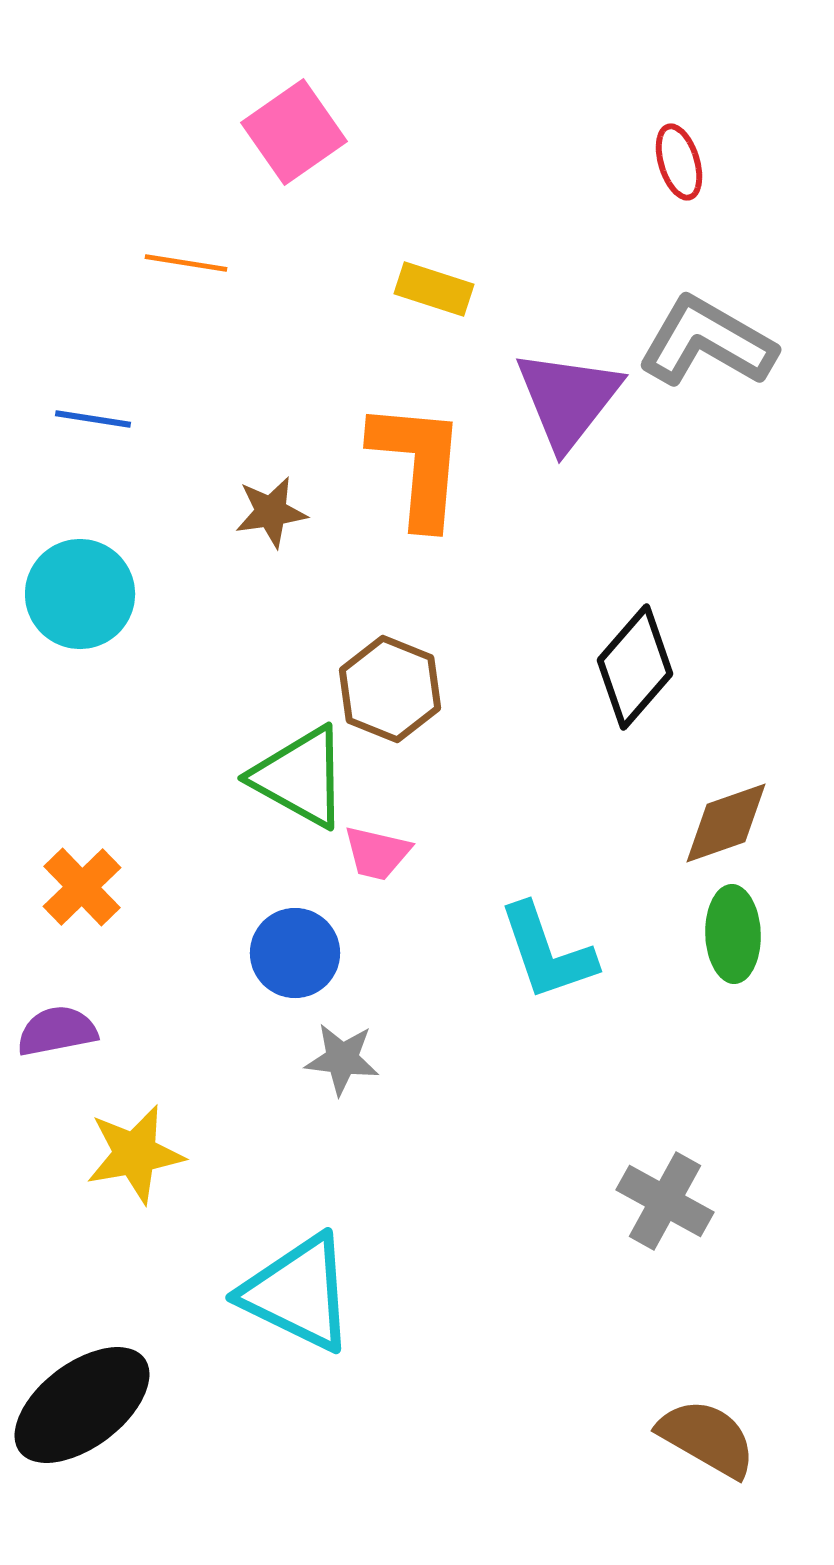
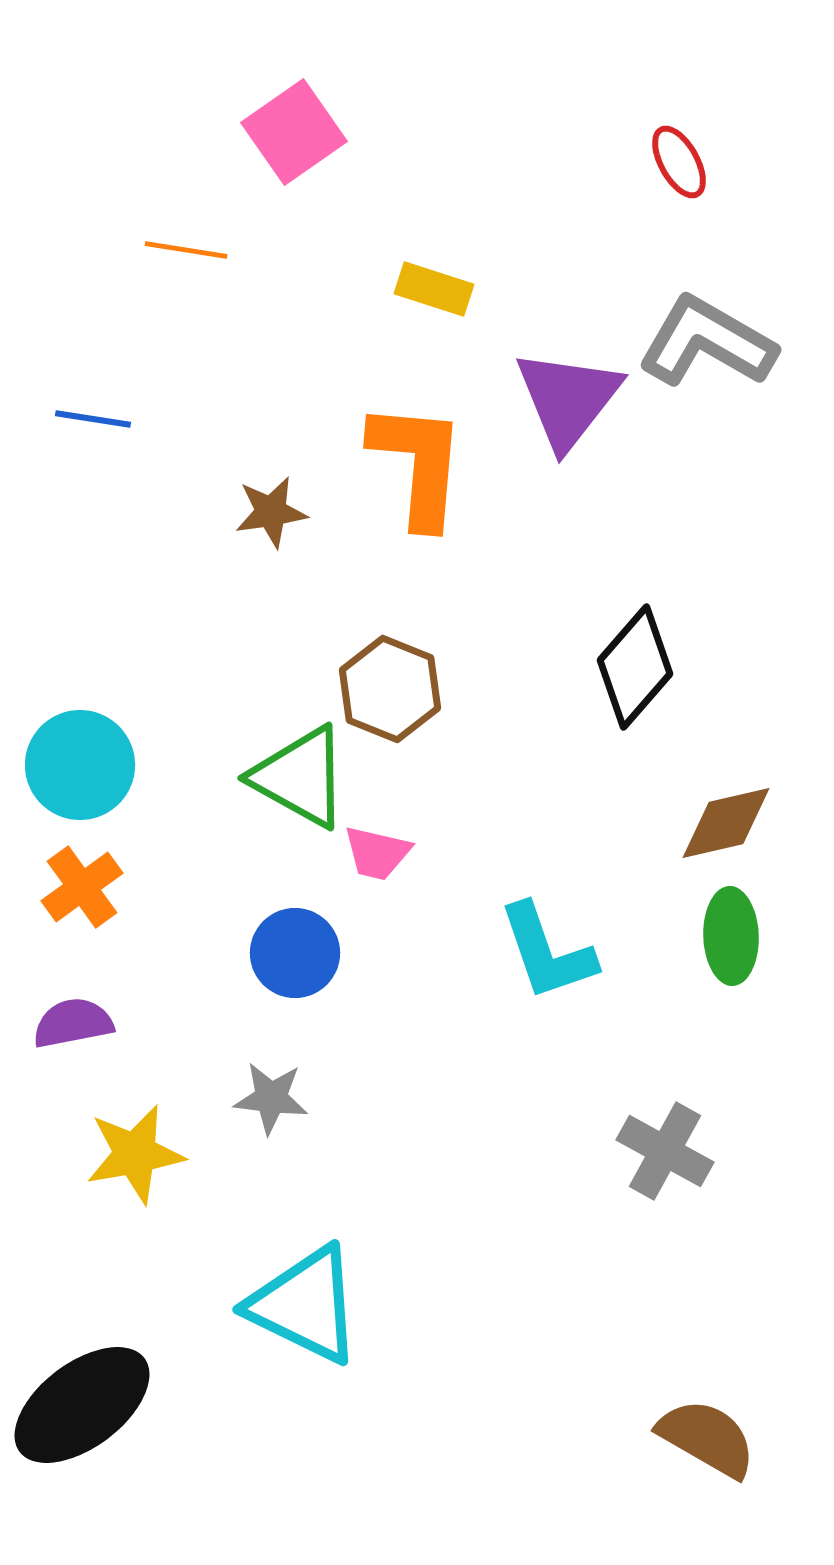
red ellipse: rotated 12 degrees counterclockwise
orange line: moved 13 px up
cyan circle: moved 171 px down
brown diamond: rotated 6 degrees clockwise
orange cross: rotated 8 degrees clockwise
green ellipse: moved 2 px left, 2 px down
purple semicircle: moved 16 px right, 8 px up
gray star: moved 71 px left, 39 px down
gray cross: moved 50 px up
cyan triangle: moved 7 px right, 12 px down
